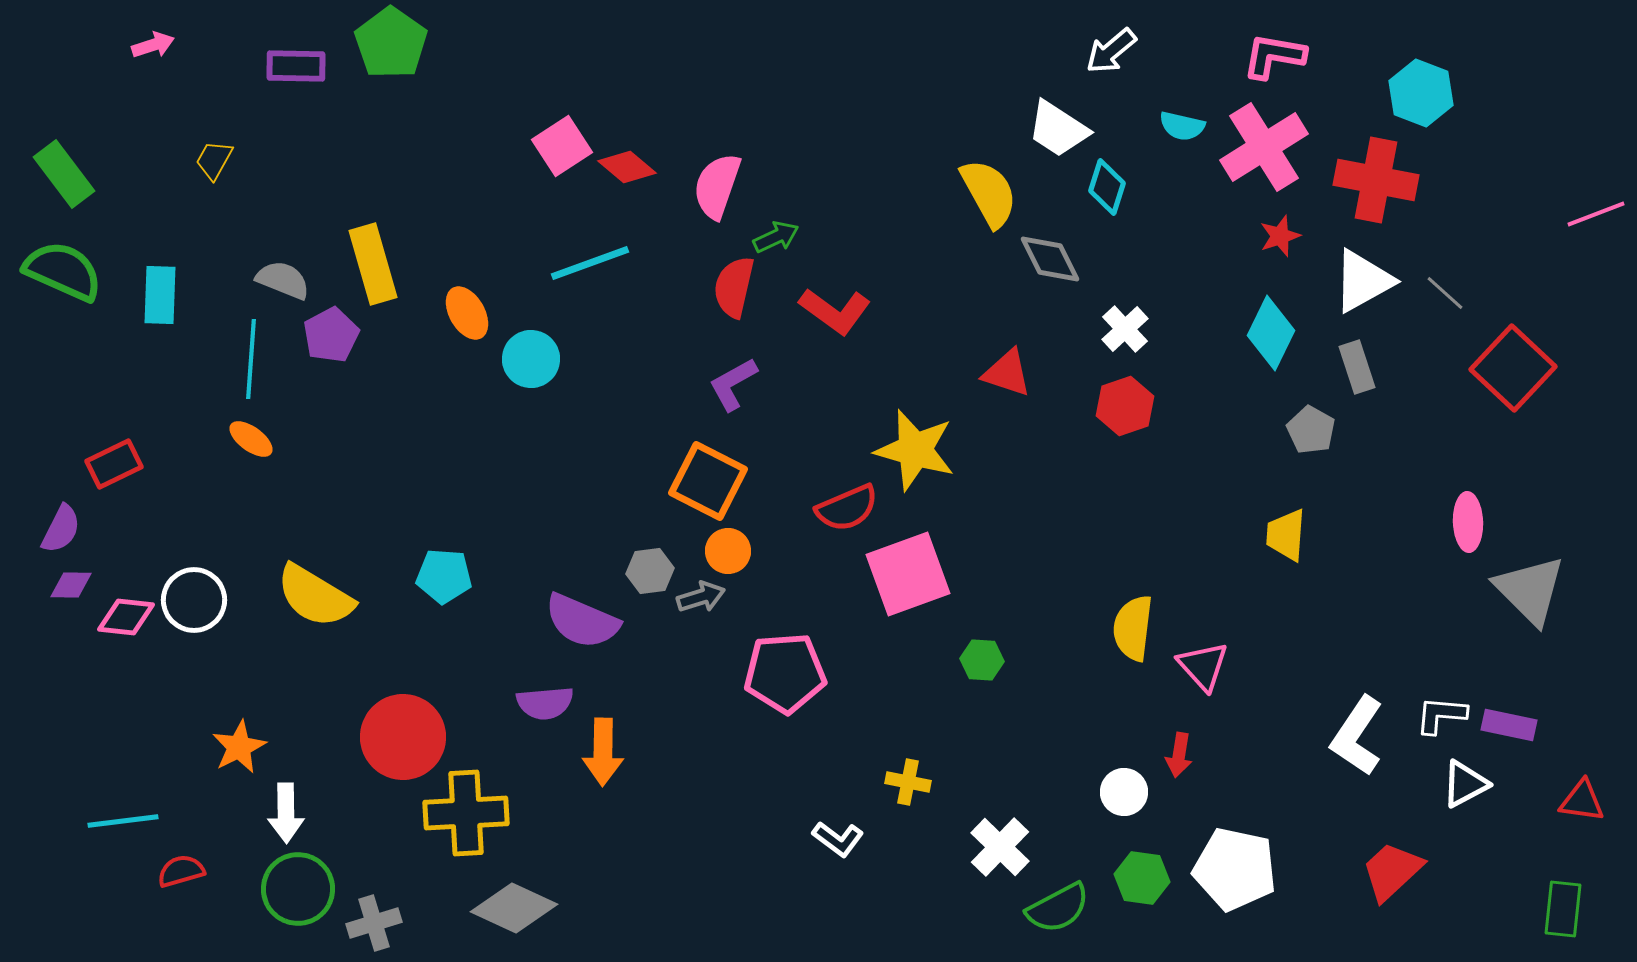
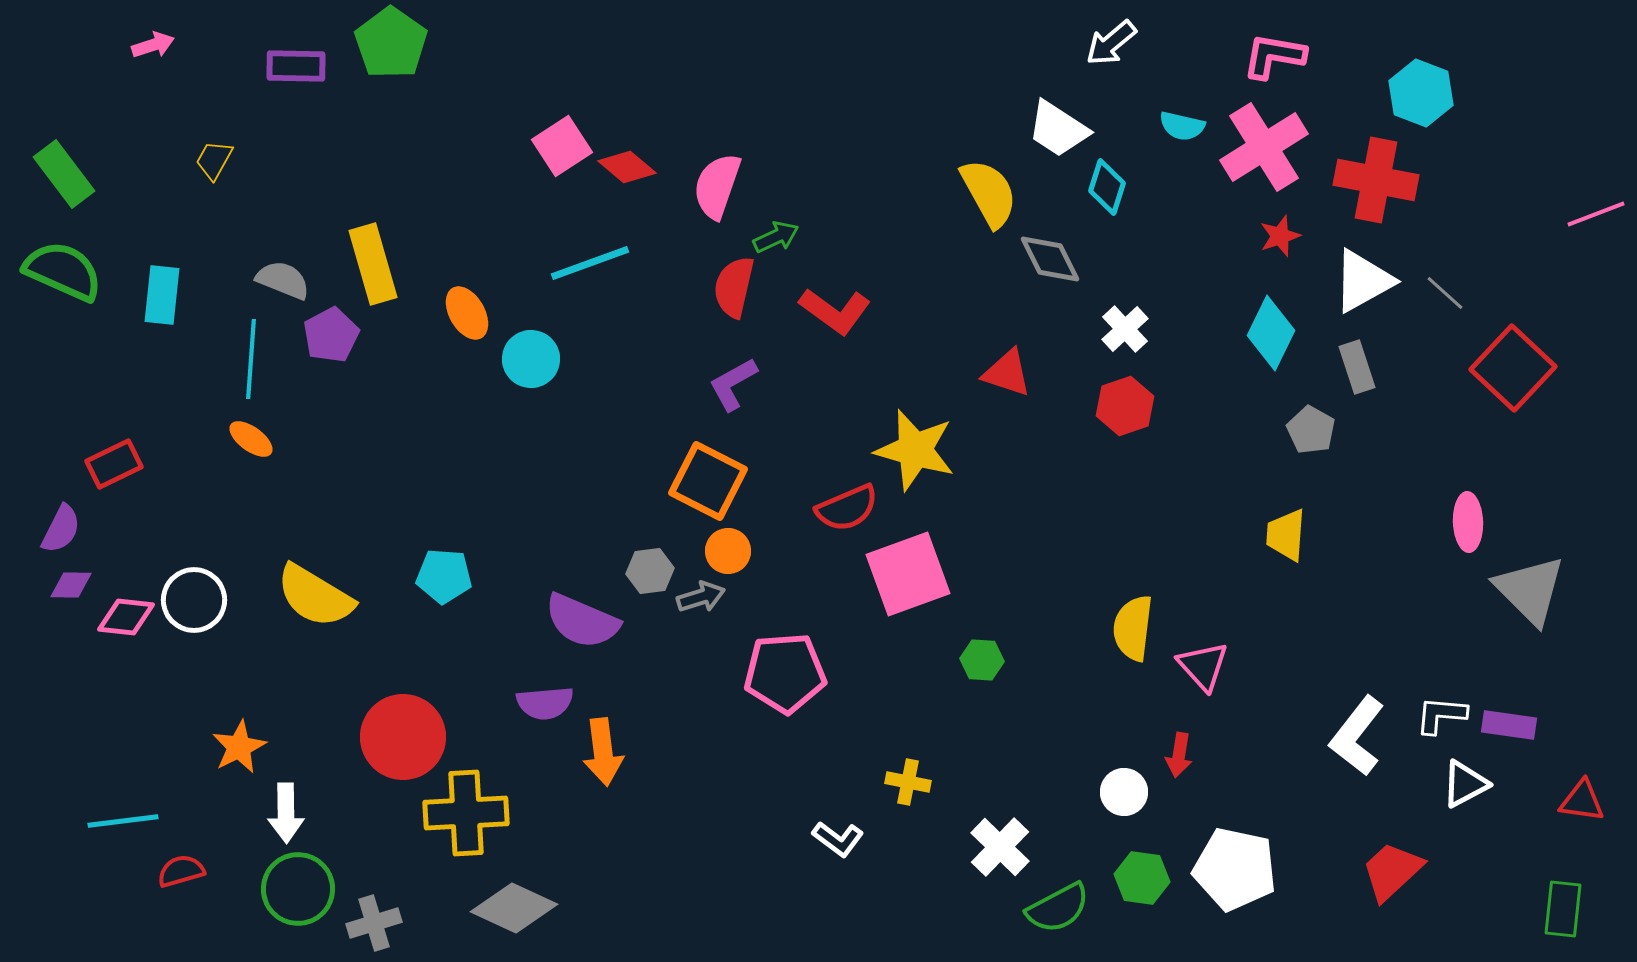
white arrow at (1111, 51): moved 8 px up
cyan rectangle at (160, 295): moved 2 px right; rotated 4 degrees clockwise
purple rectangle at (1509, 725): rotated 4 degrees counterclockwise
white L-shape at (1357, 736): rotated 4 degrees clockwise
orange arrow at (603, 752): rotated 8 degrees counterclockwise
